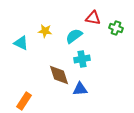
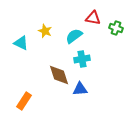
yellow star: rotated 16 degrees clockwise
